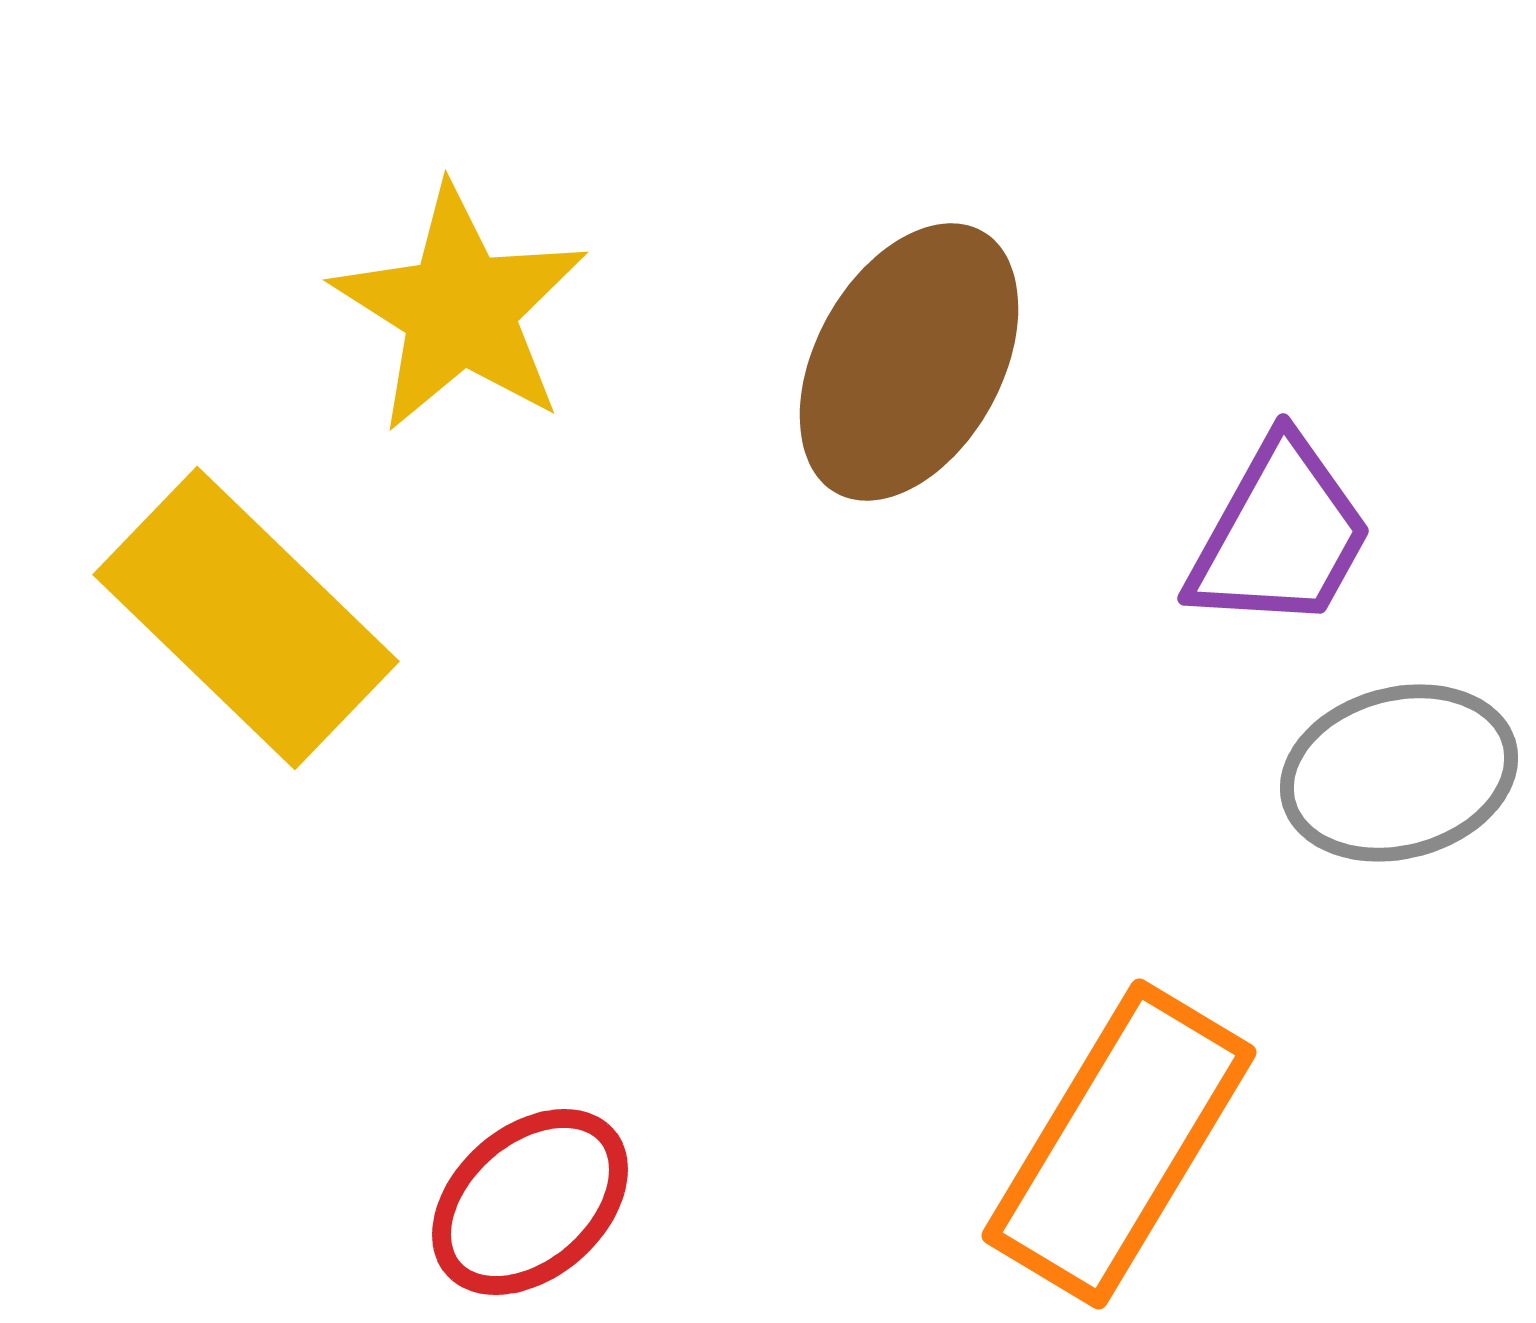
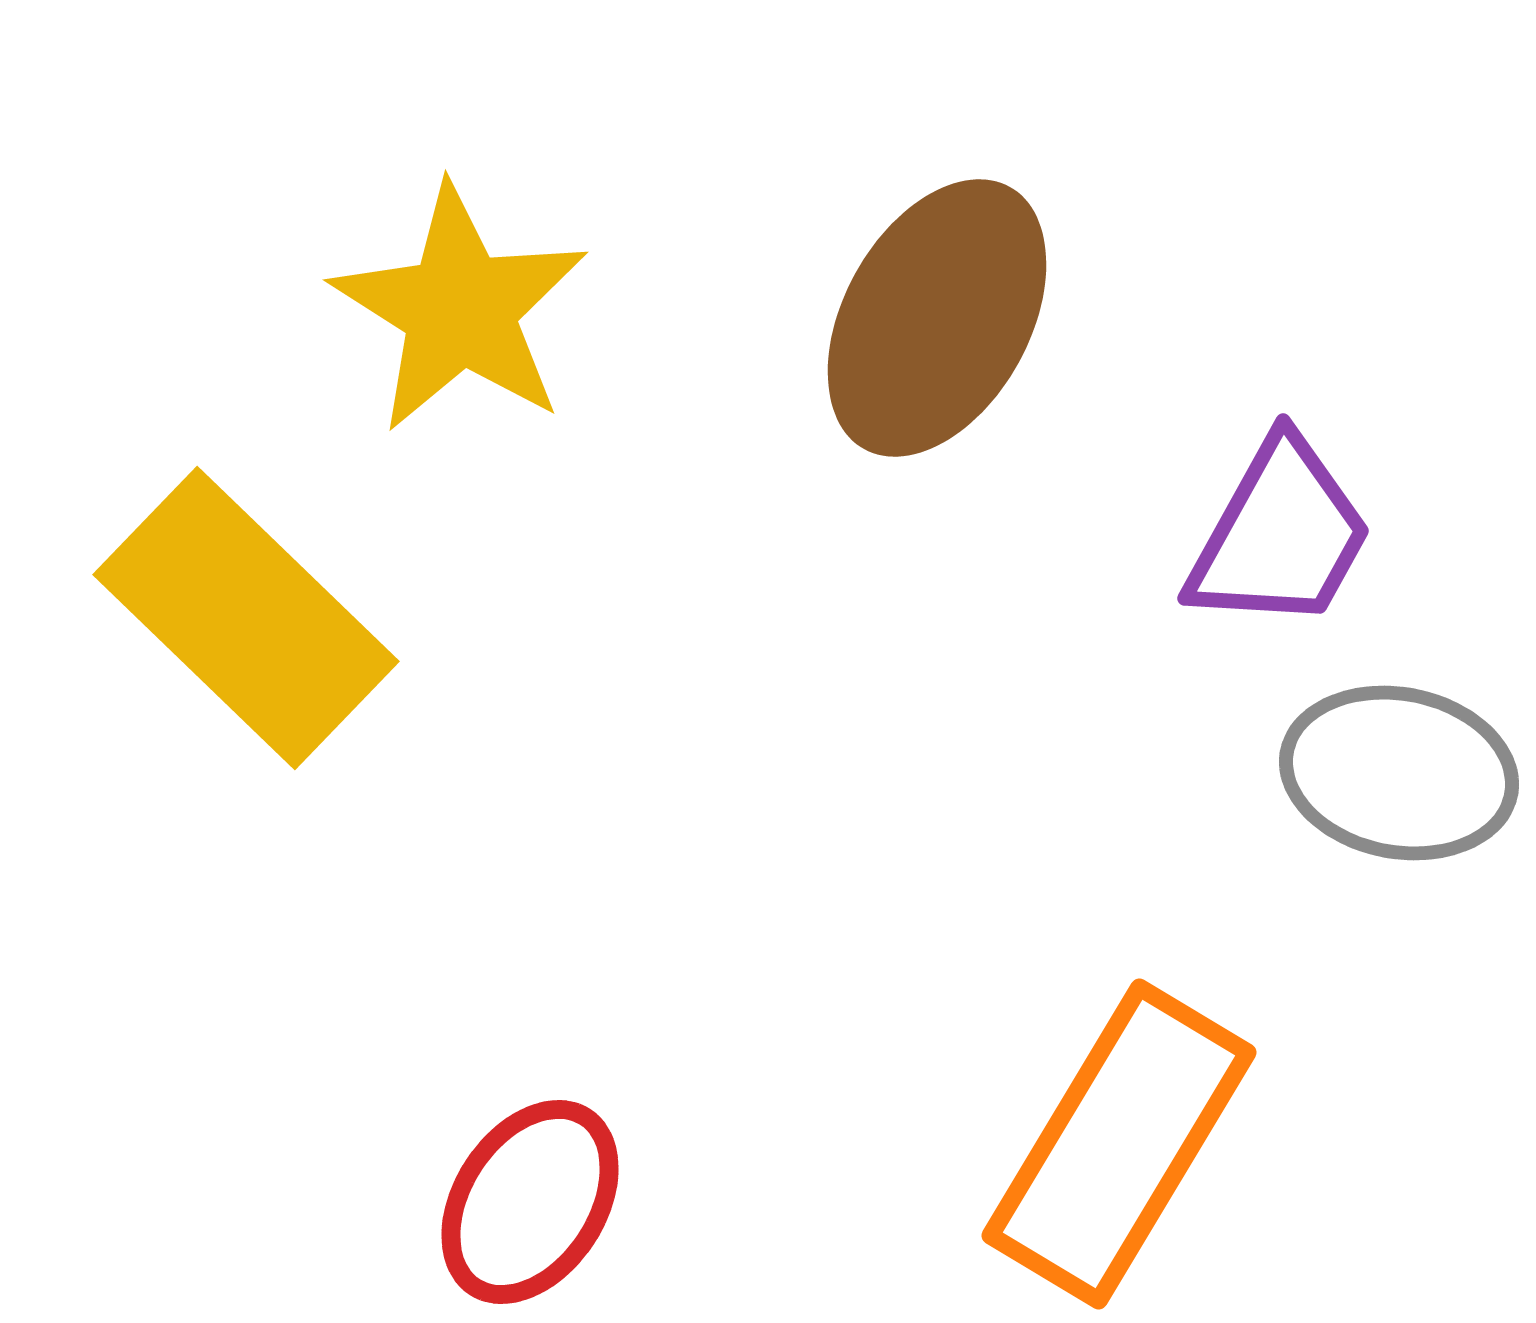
brown ellipse: moved 28 px right, 44 px up
gray ellipse: rotated 26 degrees clockwise
red ellipse: rotated 16 degrees counterclockwise
